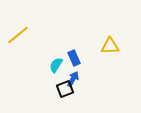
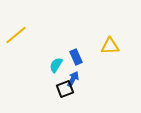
yellow line: moved 2 px left
blue rectangle: moved 2 px right, 1 px up
